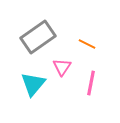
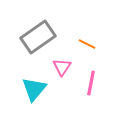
cyan triangle: moved 1 px right, 5 px down
